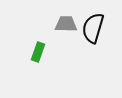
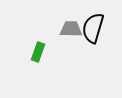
gray trapezoid: moved 5 px right, 5 px down
